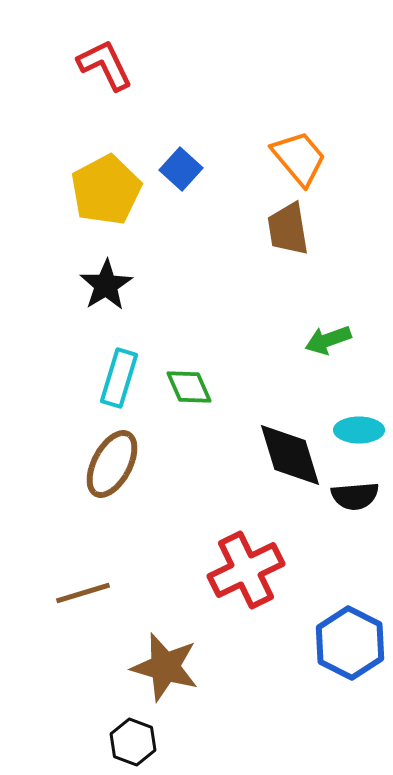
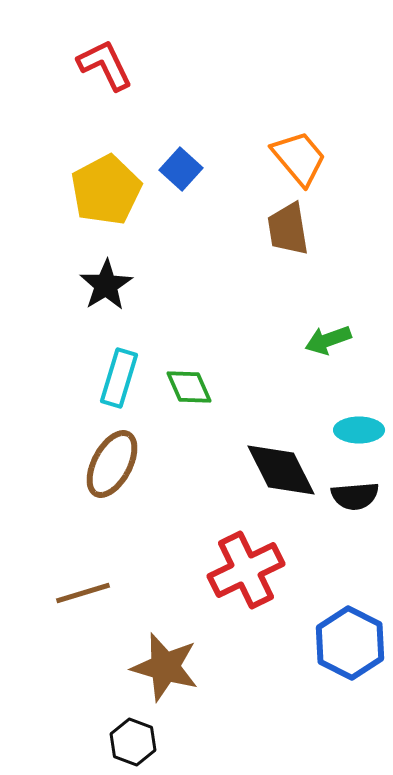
black diamond: moved 9 px left, 15 px down; rotated 10 degrees counterclockwise
